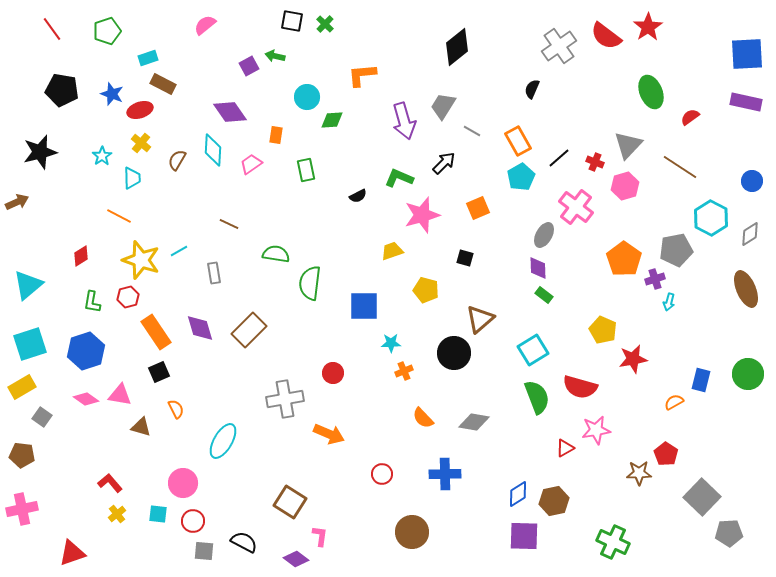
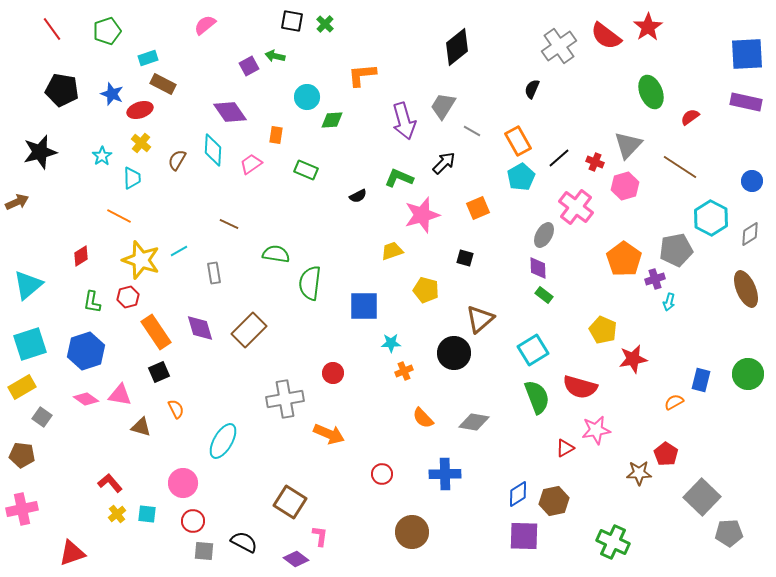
green rectangle at (306, 170): rotated 55 degrees counterclockwise
cyan square at (158, 514): moved 11 px left
